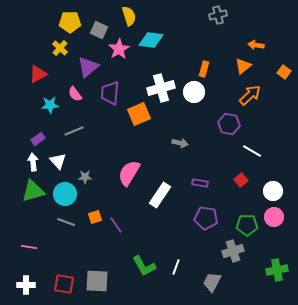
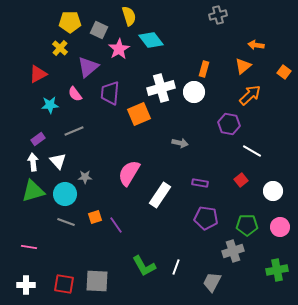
cyan diamond at (151, 40): rotated 45 degrees clockwise
pink circle at (274, 217): moved 6 px right, 10 px down
